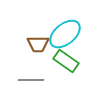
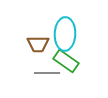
cyan ellipse: rotated 48 degrees counterclockwise
gray line: moved 16 px right, 7 px up
